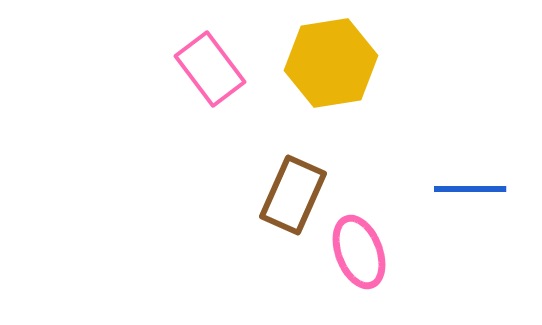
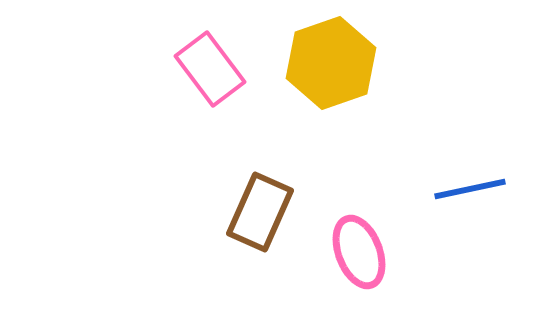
yellow hexagon: rotated 10 degrees counterclockwise
blue line: rotated 12 degrees counterclockwise
brown rectangle: moved 33 px left, 17 px down
